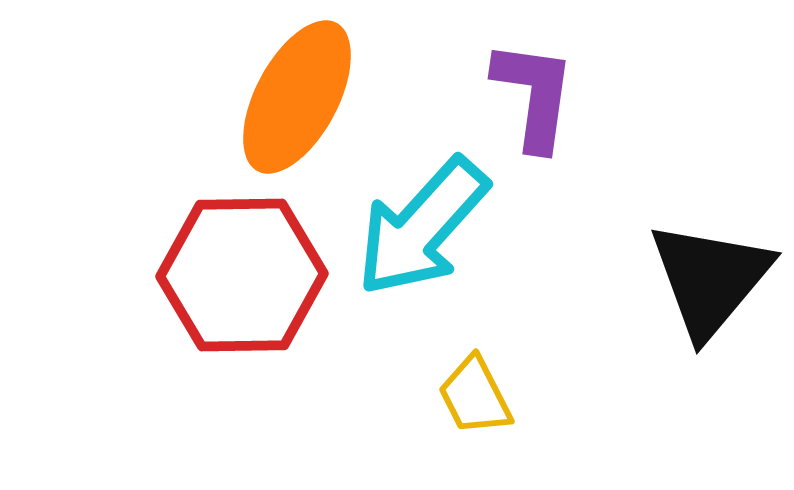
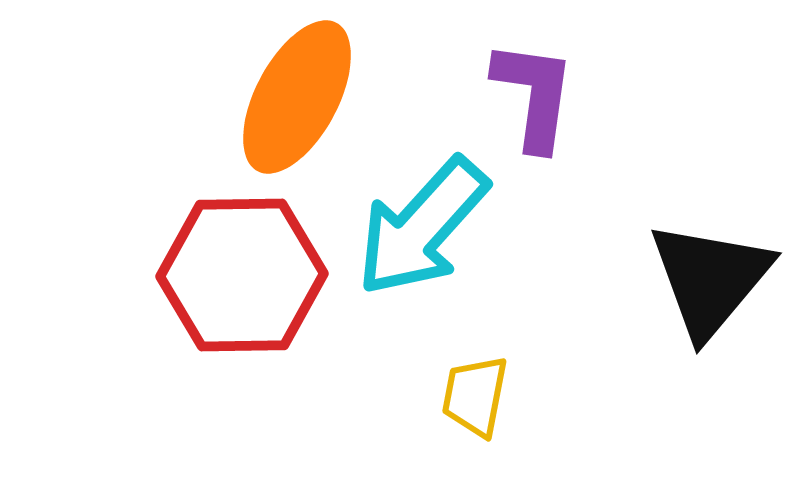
yellow trapezoid: rotated 38 degrees clockwise
